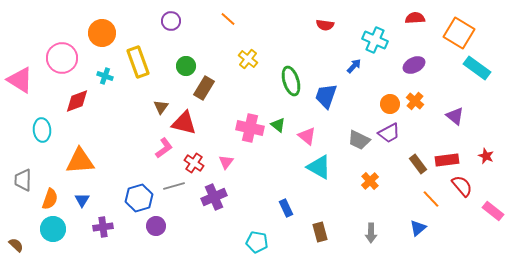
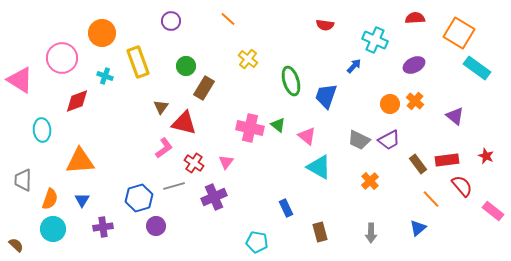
purple trapezoid at (389, 133): moved 7 px down
